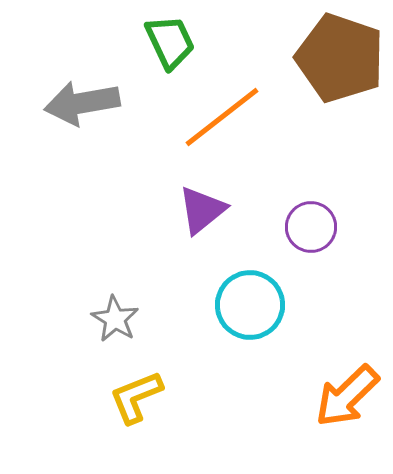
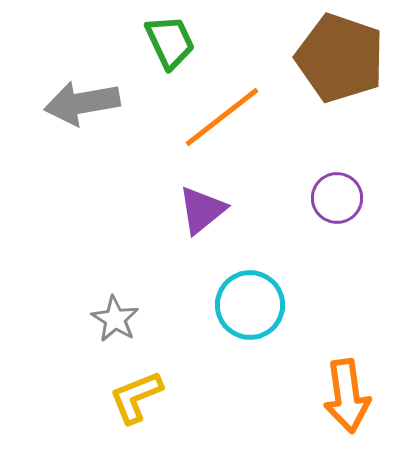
purple circle: moved 26 px right, 29 px up
orange arrow: rotated 54 degrees counterclockwise
